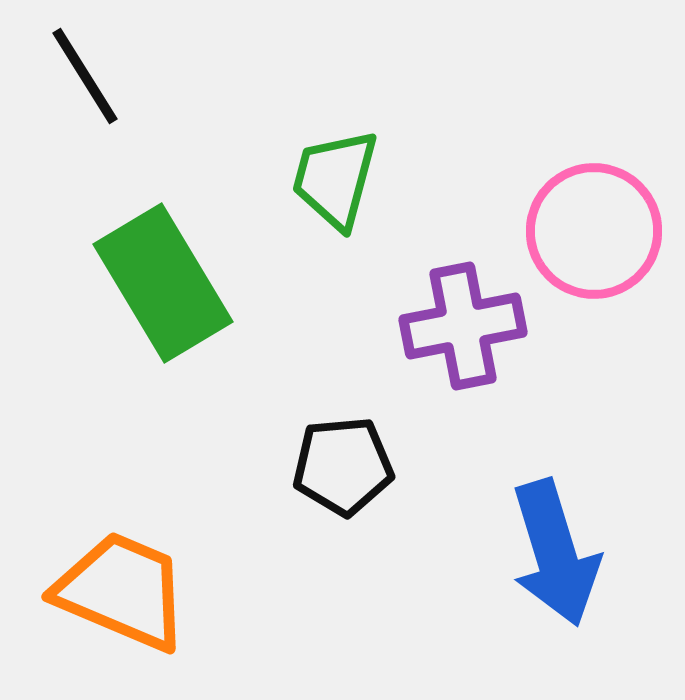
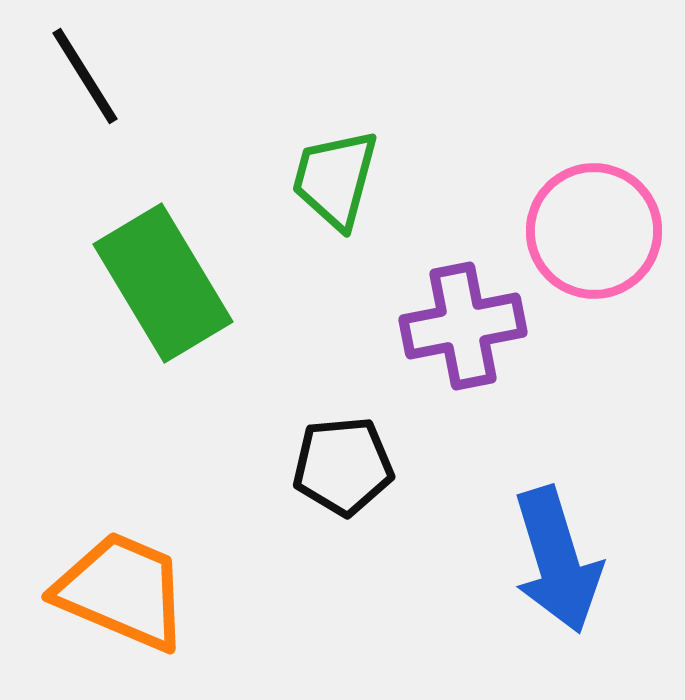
blue arrow: moved 2 px right, 7 px down
